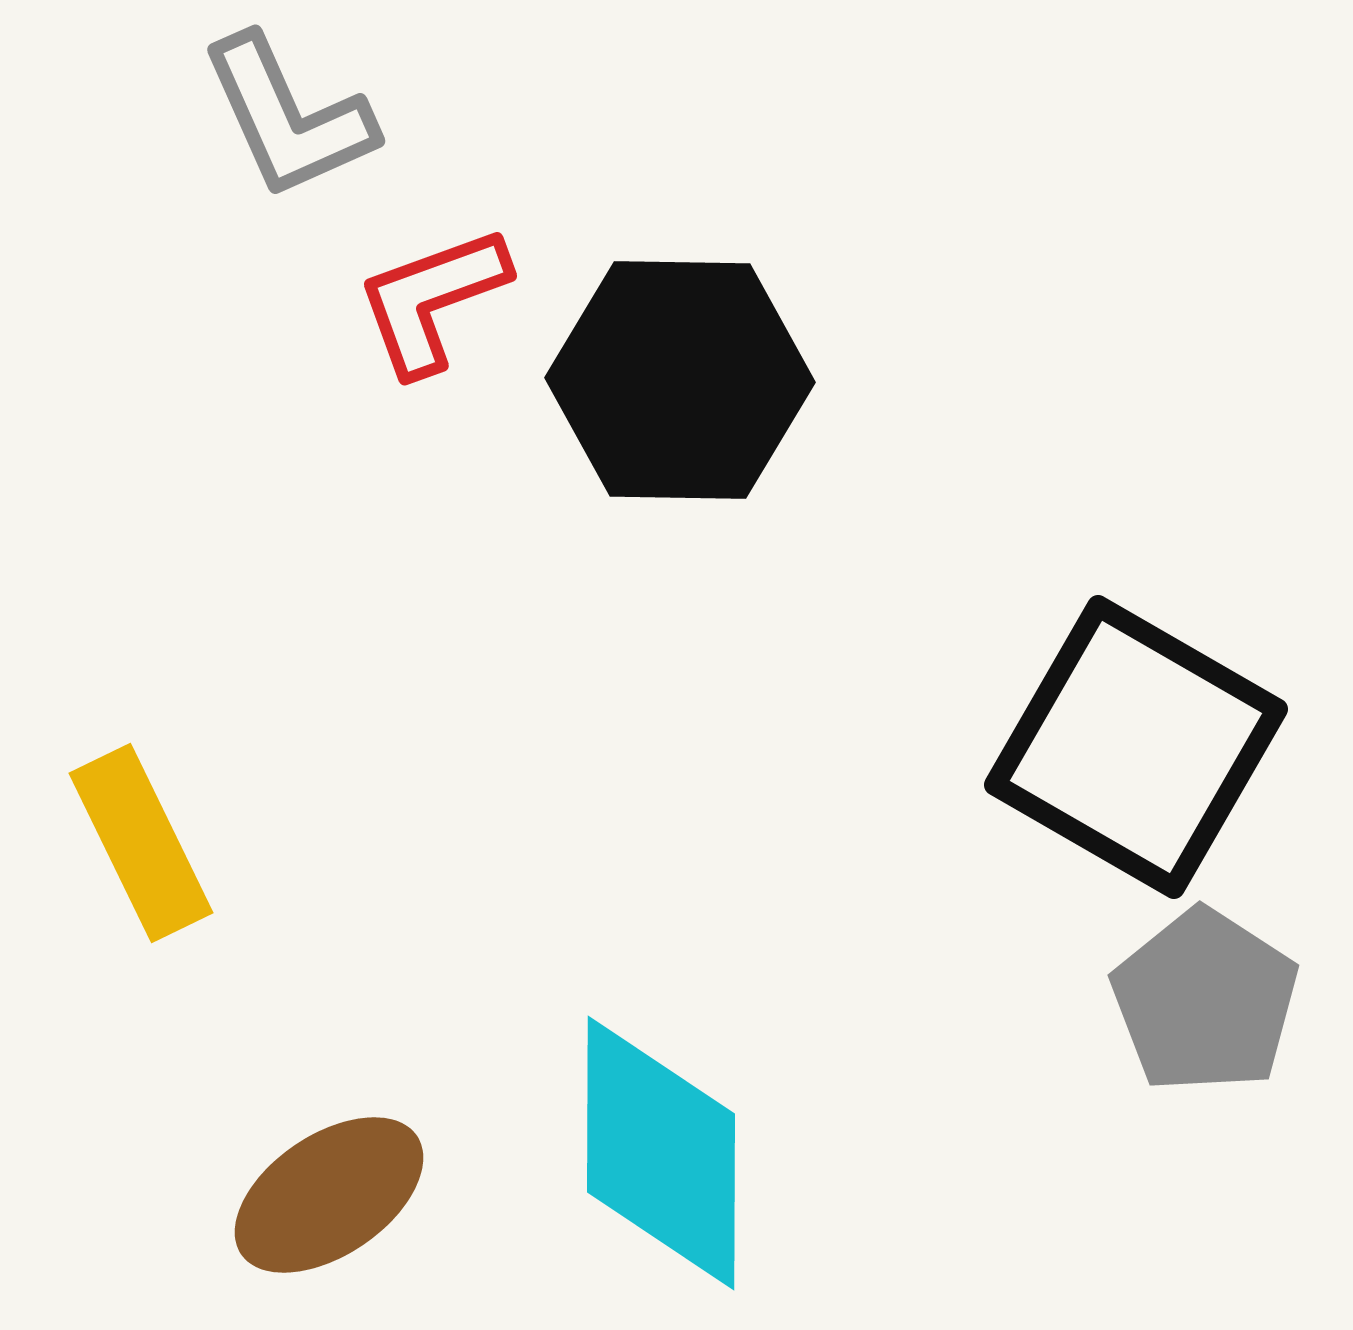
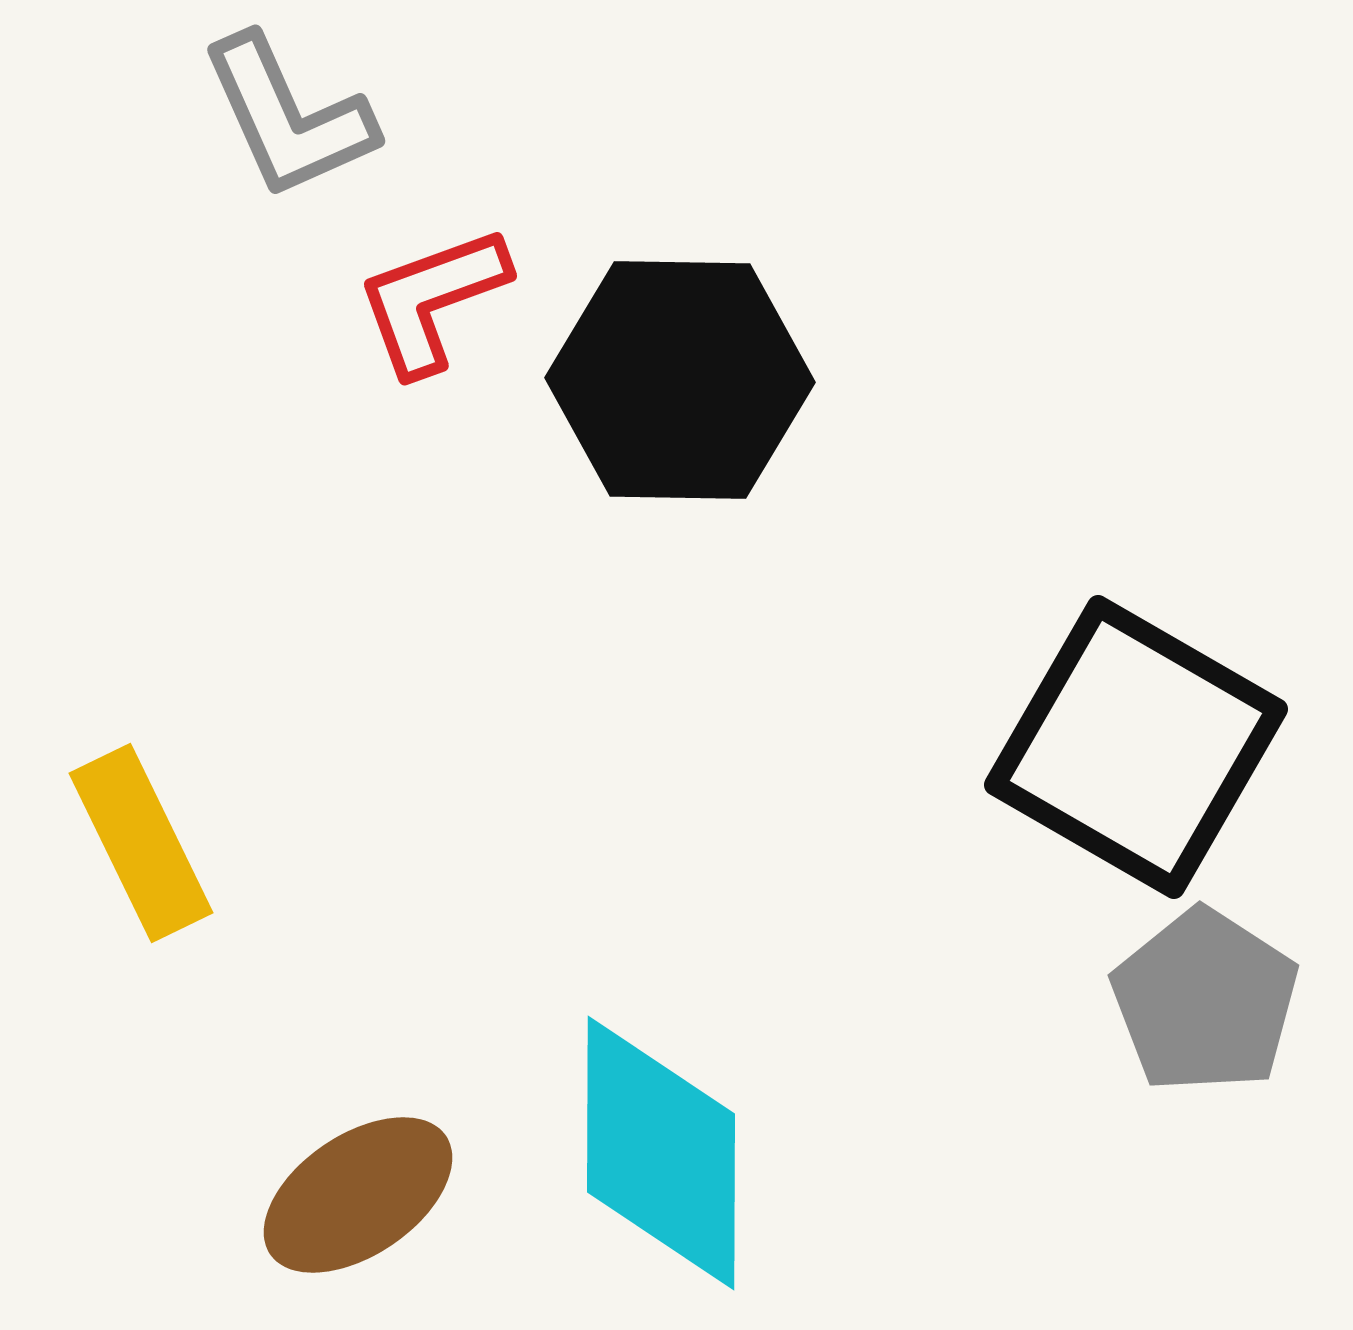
brown ellipse: moved 29 px right
